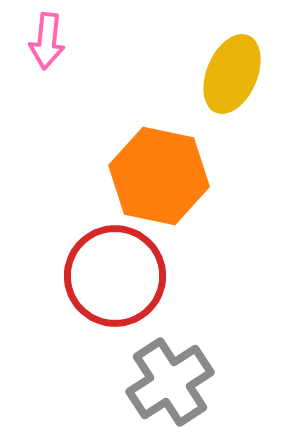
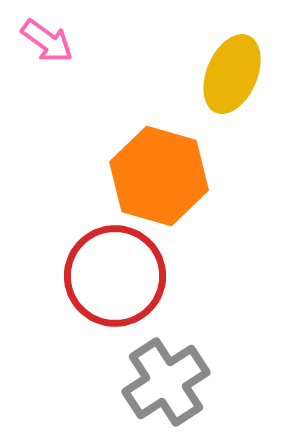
pink arrow: rotated 60 degrees counterclockwise
orange hexagon: rotated 4 degrees clockwise
gray cross: moved 4 px left
